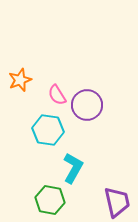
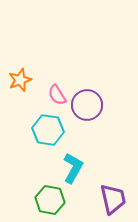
purple trapezoid: moved 4 px left, 3 px up
